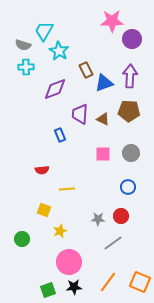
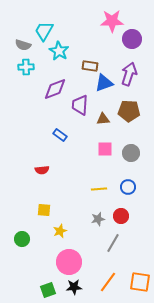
brown rectangle: moved 4 px right, 4 px up; rotated 56 degrees counterclockwise
purple arrow: moved 1 px left, 2 px up; rotated 15 degrees clockwise
purple trapezoid: moved 9 px up
brown triangle: rotated 32 degrees counterclockwise
blue rectangle: rotated 32 degrees counterclockwise
pink square: moved 2 px right, 5 px up
yellow line: moved 32 px right
yellow square: rotated 16 degrees counterclockwise
gray star: rotated 16 degrees counterclockwise
gray line: rotated 24 degrees counterclockwise
orange square: rotated 15 degrees counterclockwise
